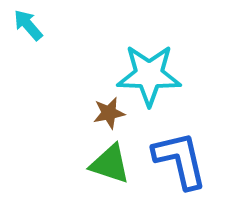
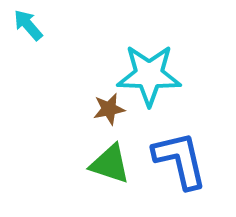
brown star: moved 4 px up
